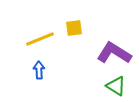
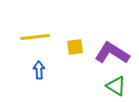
yellow square: moved 1 px right, 19 px down
yellow line: moved 5 px left, 2 px up; rotated 16 degrees clockwise
purple L-shape: moved 2 px left
